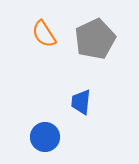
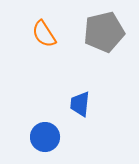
gray pentagon: moved 9 px right, 7 px up; rotated 12 degrees clockwise
blue trapezoid: moved 1 px left, 2 px down
